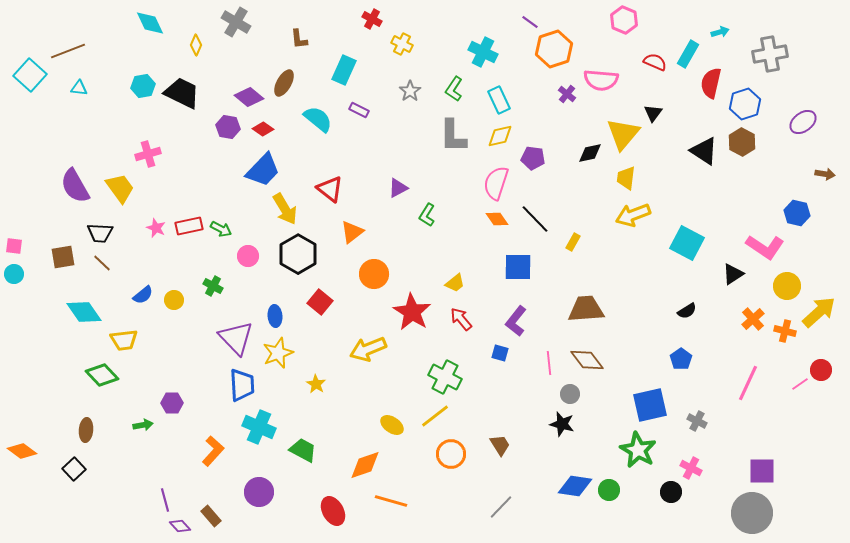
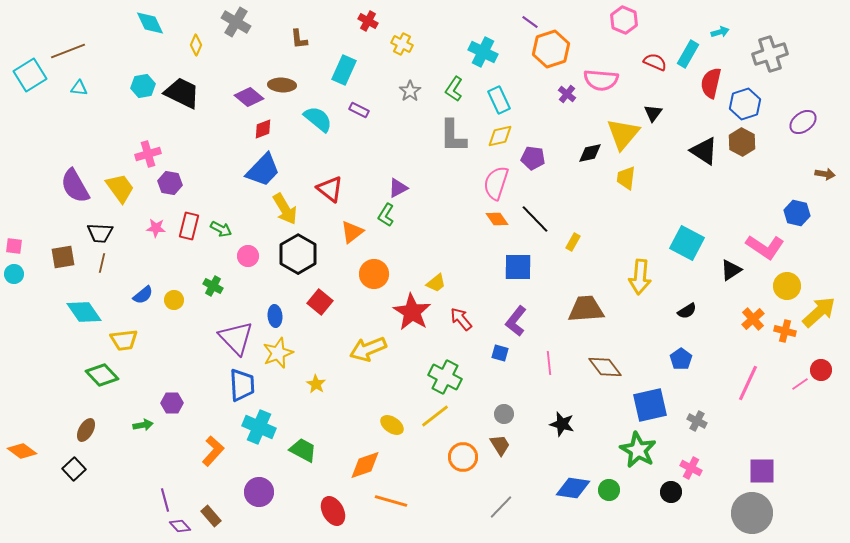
red cross at (372, 19): moved 4 px left, 2 px down
orange hexagon at (554, 49): moved 3 px left
gray cross at (770, 54): rotated 8 degrees counterclockwise
cyan square at (30, 75): rotated 16 degrees clockwise
brown ellipse at (284, 83): moved 2 px left, 2 px down; rotated 64 degrees clockwise
purple hexagon at (228, 127): moved 58 px left, 56 px down
red diamond at (263, 129): rotated 55 degrees counterclockwise
green L-shape at (427, 215): moved 41 px left
yellow arrow at (633, 215): moved 7 px right, 62 px down; rotated 64 degrees counterclockwise
red rectangle at (189, 226): rotated 64 degrees counterclockwise
pink star at (156, 228): rotated 18 degrees counterclockwise
brown line at (102, 263): rotated 60 degrees clockwise
black triangle at (733, 274): moved 2 px left, 4 px up
yellow trapezoid at (455, 283): moved 19 px left
brown diamond at (587, 360): moved 18 px right, 7 px down
gray circle at (570, 394): moved 66 px left, 20 px down
brown ellipse at (86, 430): rotated 25 degrees clockwise
orange circle at (451, 454): moved 12 px right, 3 px down
blue diamond at (575, 486): moved 2 px left, 2 px down
